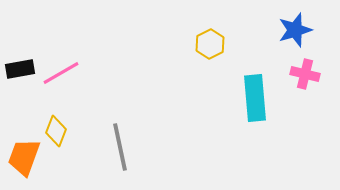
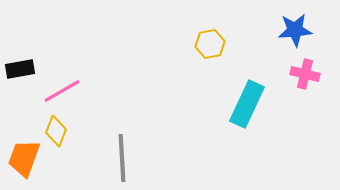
blue star: rotated 12 degrees clockwise
yellow hexagon: rotated 16 degrees clockwise
pink line: moved 1 px right, 18 px down
cyan rectangle: moved 8 px left, 6 px down; rotated 30 degrees clockwise
gray line: moved 2 px right, 11 px down; rotated 9 degrees clockwise
orange trapezoid: moved 1 px down
